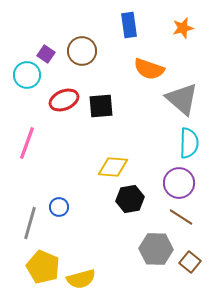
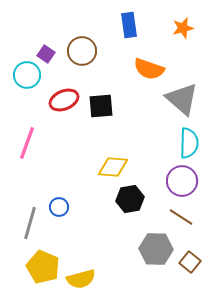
purple circle: moved 3 px right, 2 px up
